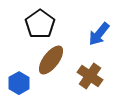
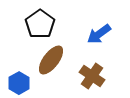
blue arrow: rotated 15 degrees clockwise
brown cross: moved 2 px right
